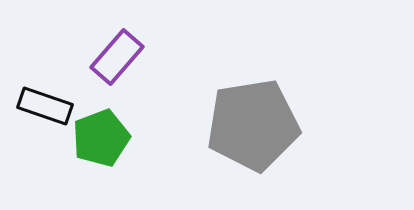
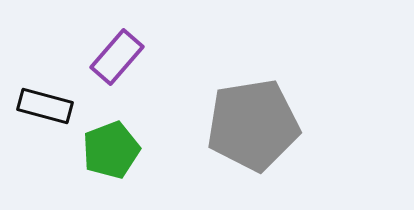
black rectangle: rotated 4 degrees counterclockwise
green pentagon: moved 10 px right, 12 px down
